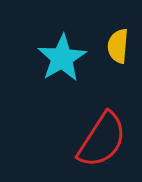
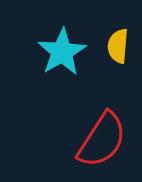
cyan star: moved 6 px up
